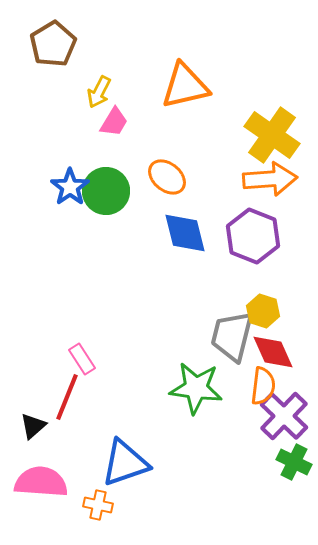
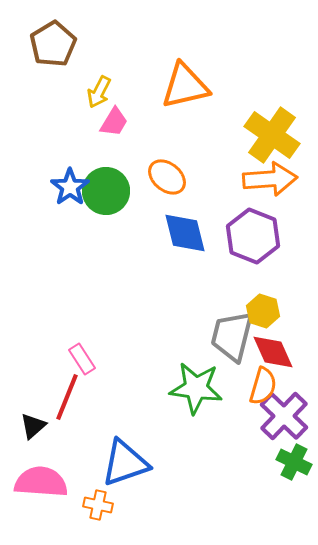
orange semicircle: rotated 9 degrees clockwise
